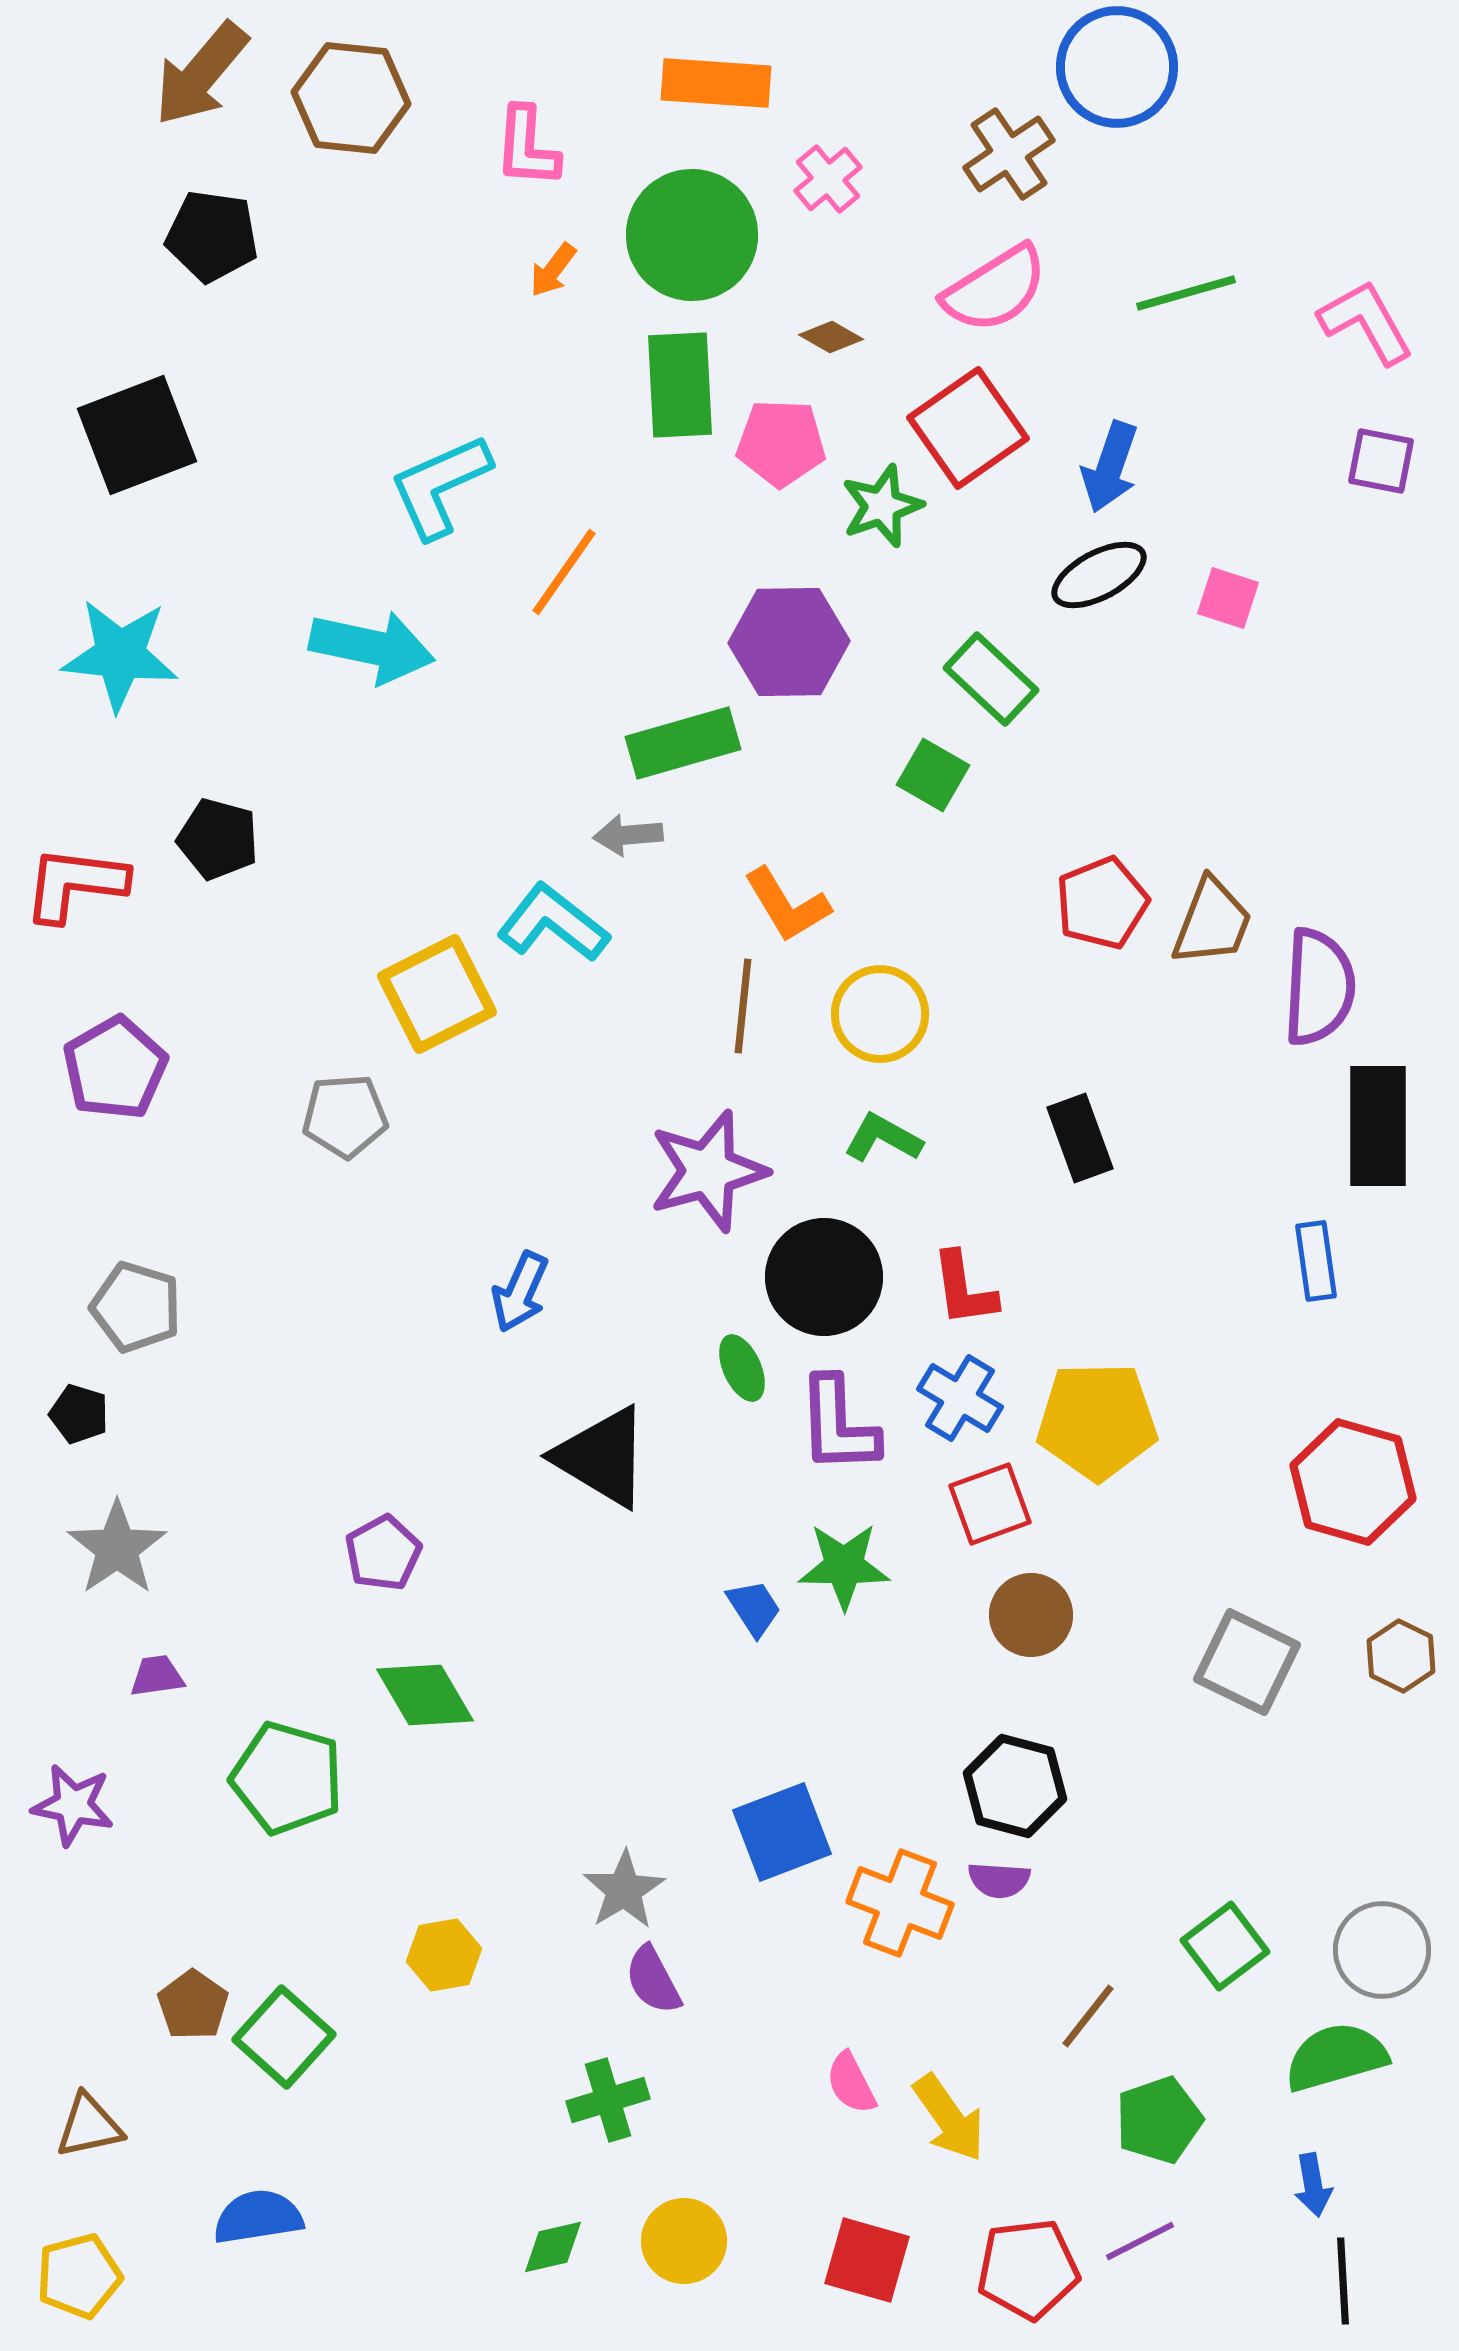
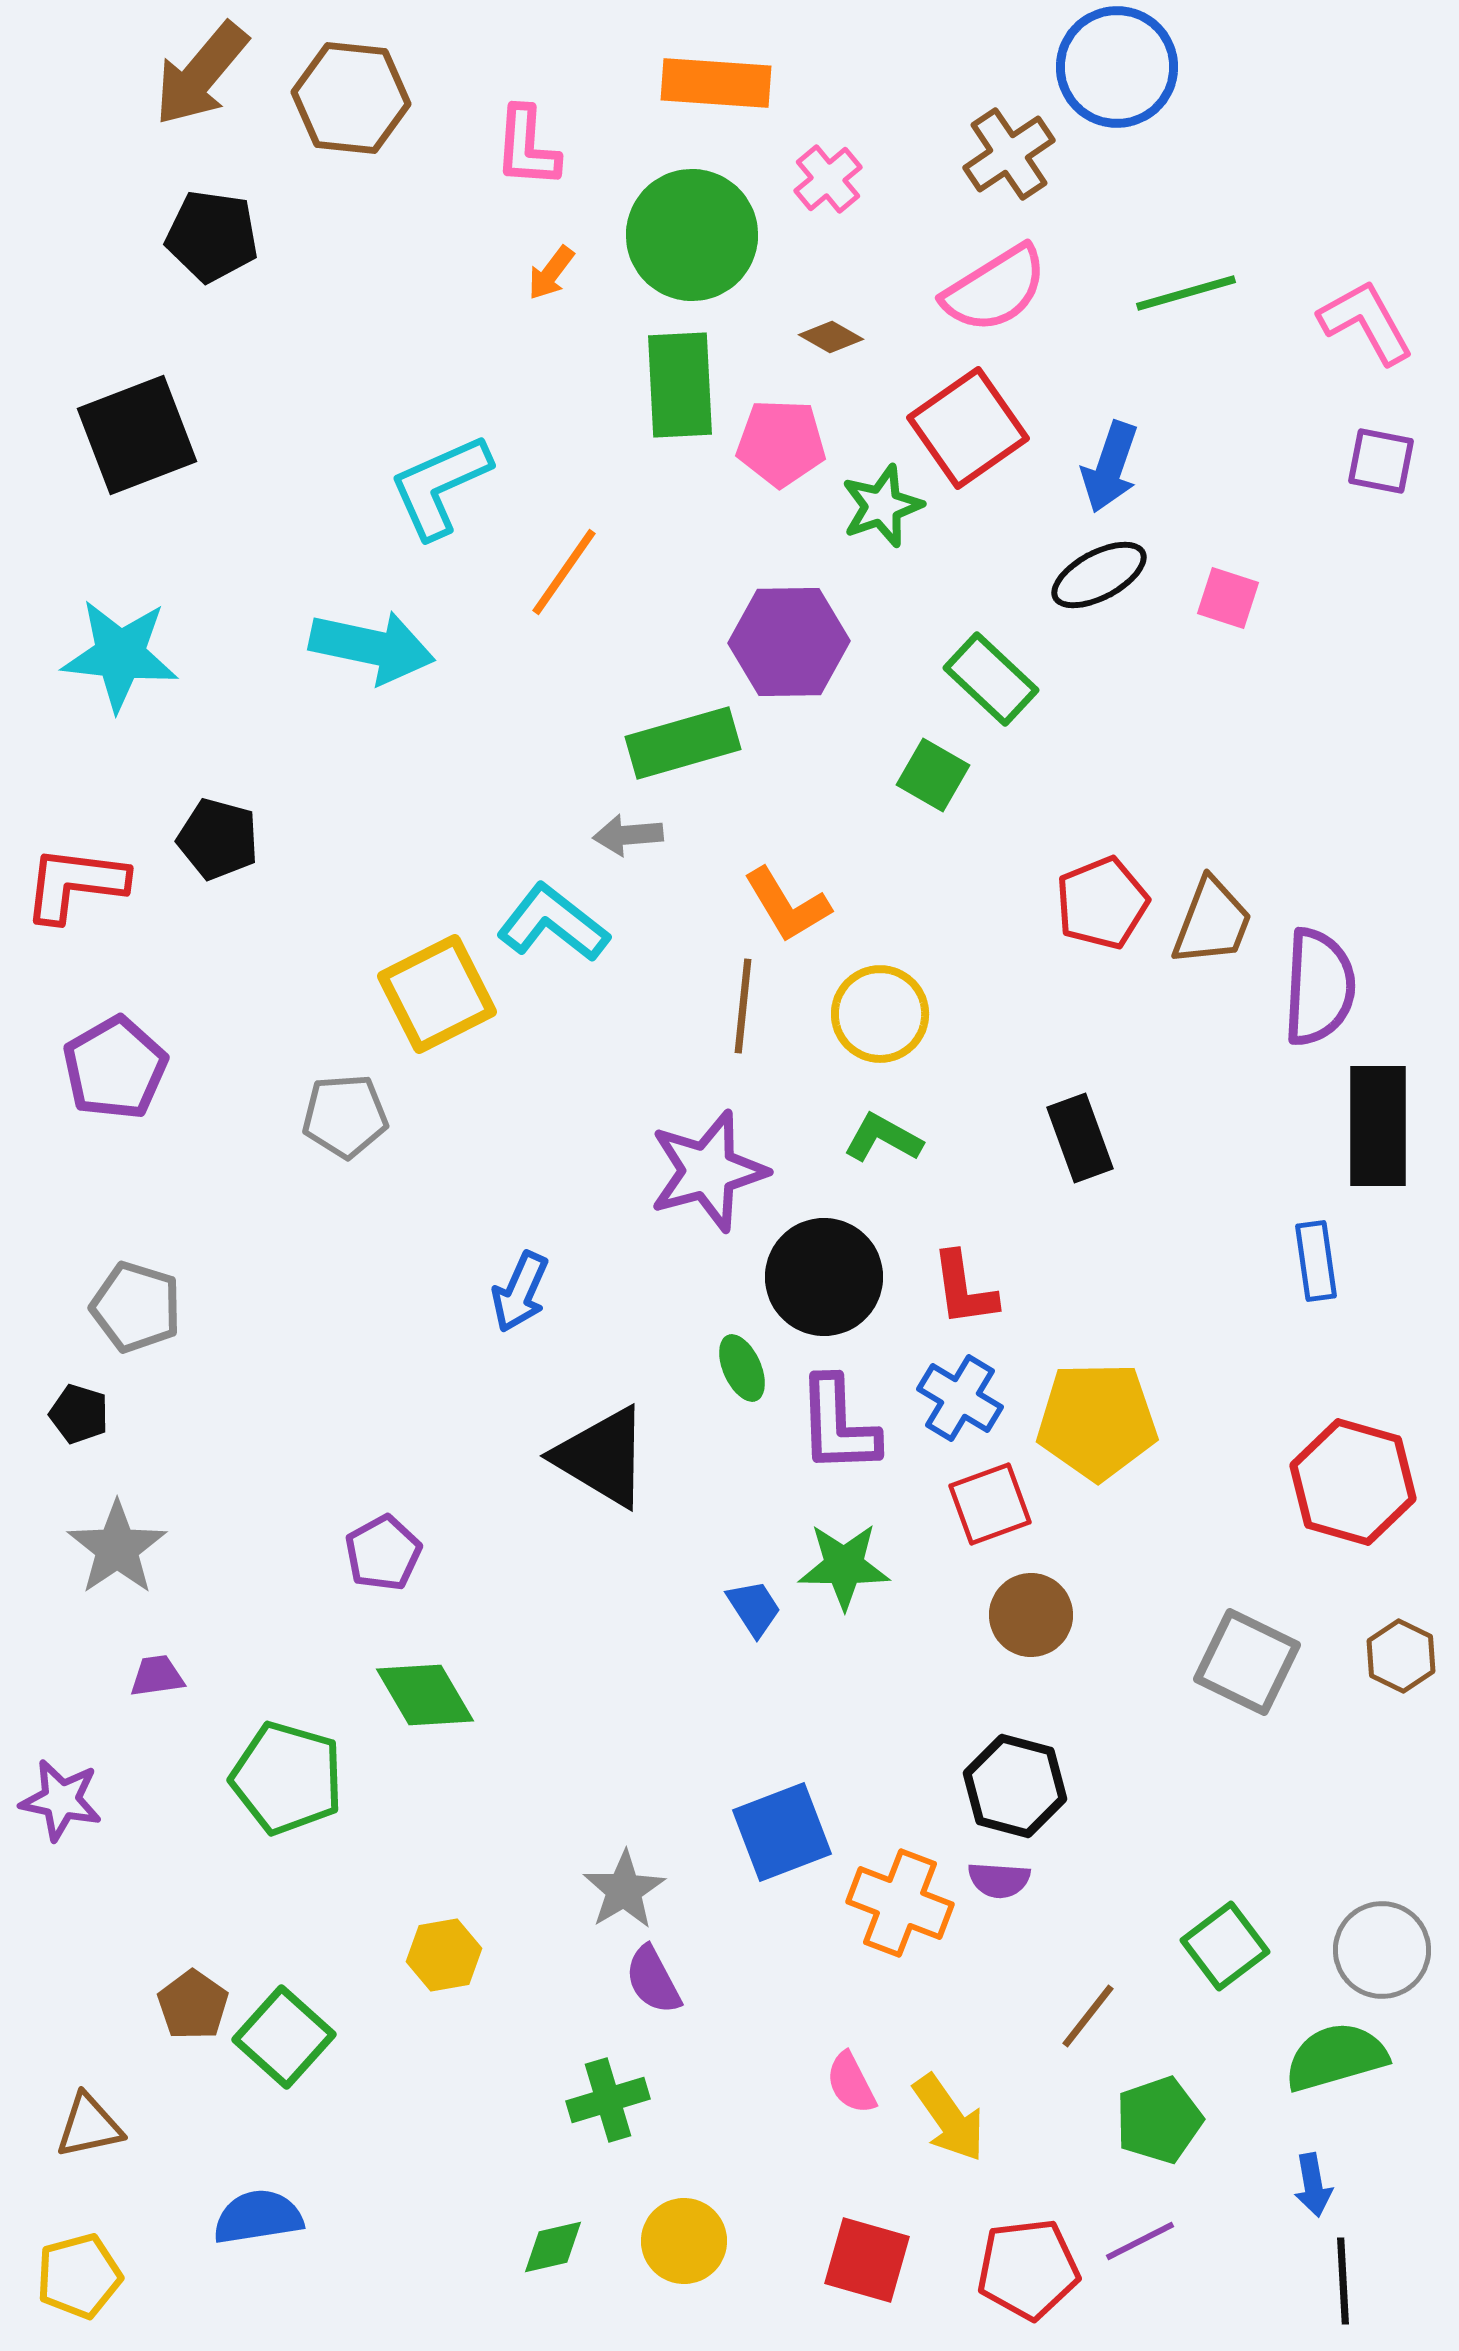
orange arrow at (553, 270): moved 2 px left, 3 px down
purple star at (73, 1805): moved 12 px left, 5 px up
